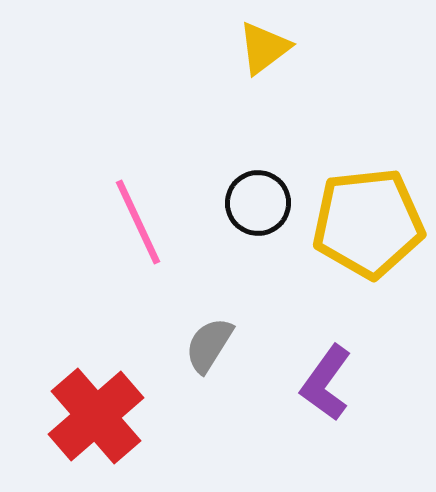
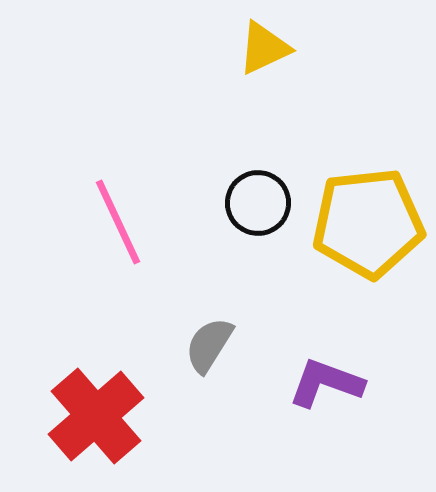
yellow triangle: rotated 12 degrees clockwise
pink line: moved 20 px left
purple L-shape: rotated 74 degrees clockwise
